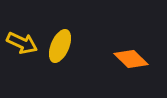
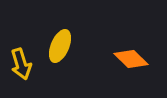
yellow arrow: moved 1 px left, 21 px down; rotated 48 degrees clockwise
